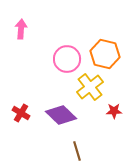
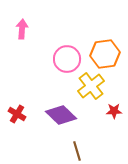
pink arrow: moved 1 px right
orange hexagon: rotated 20 degrees counterclockwise
yellow cross: moved 1 px right, 1 px up
red cross: moved 4 px left, 1 px down
